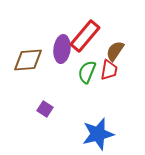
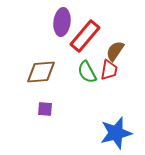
purple ellipse: moved 27 px up
brown diamond: moved 13 px right, 12 px down
green semicircle: rotated 50 degrees counterclockwise
purple square: rotated 28 degrees counterclockwise
blue star: moved 18 px right, 1 px up
